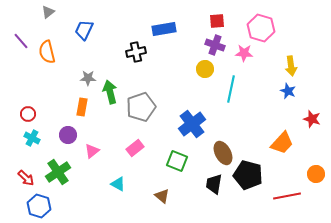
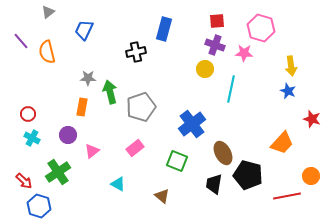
blue rectangle: rotated 65 degrees counterclockwise
orange circle: moved 5 px left, 2 px down
red arrow: moved 2 px left, 3 px down
